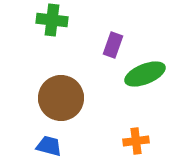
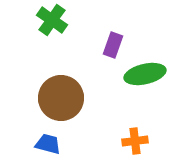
green cross: rotated 28 degrees clockwise
green ellipse: rotated 9 degrees clockwise
orange cross: moved 1 px left
blue trapezoid: moved 1 px left, 2 px up
